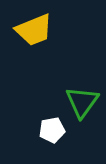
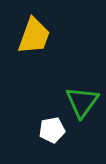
yellow trapezoid: moved 6 px down; rotated 48 degrees counterclockwise
